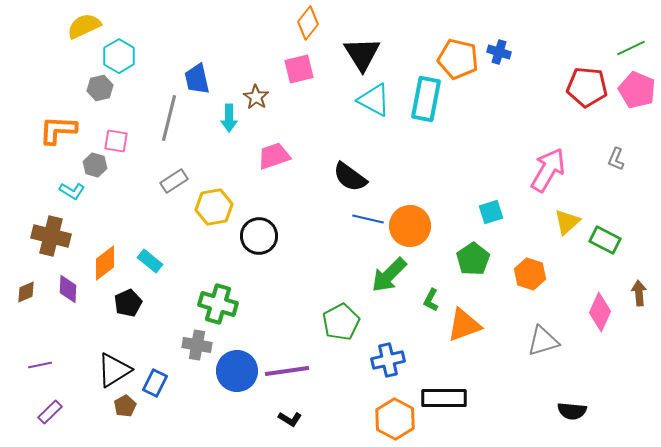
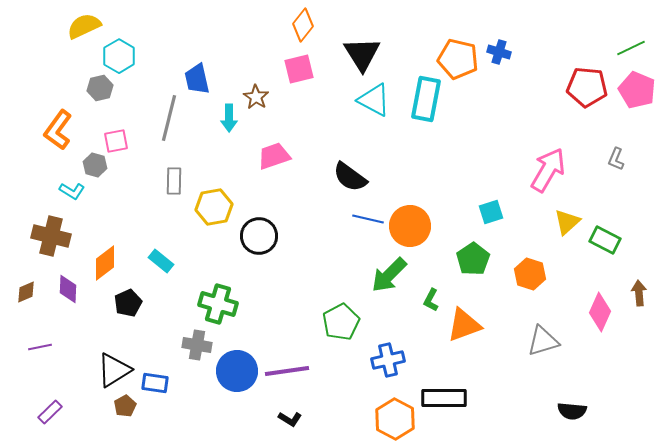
orange diamond at (308, 23): moved 5 px left, 2 px down
orange L-shape at (58, 130): rotated 57 degrees counterclockwise
pink square at (116, 141): rotated 20 degrees counterclockwise
gray rectangle at (174, 181): rotated 56 degrees counterclockwise
cyan rectangle at (150, 261): moved 11 px right
purple line at (40, 365): moved 18 px up
blue rectangle at (155, 383): rotated 72 degrees clockwise
